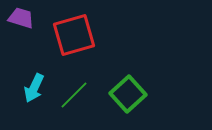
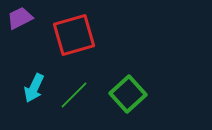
purple trapezoid: moved 1 px left; rotated 44 degrees counterclockwise
